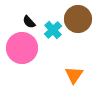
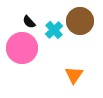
brown circle: moved 2 px right, 2 px down
cyan cross: moved 1 px right
